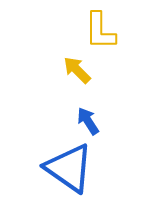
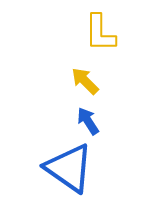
yellow L-shape: moved 2 px down
yellow arrow: moved 8 px right, 11 px down
